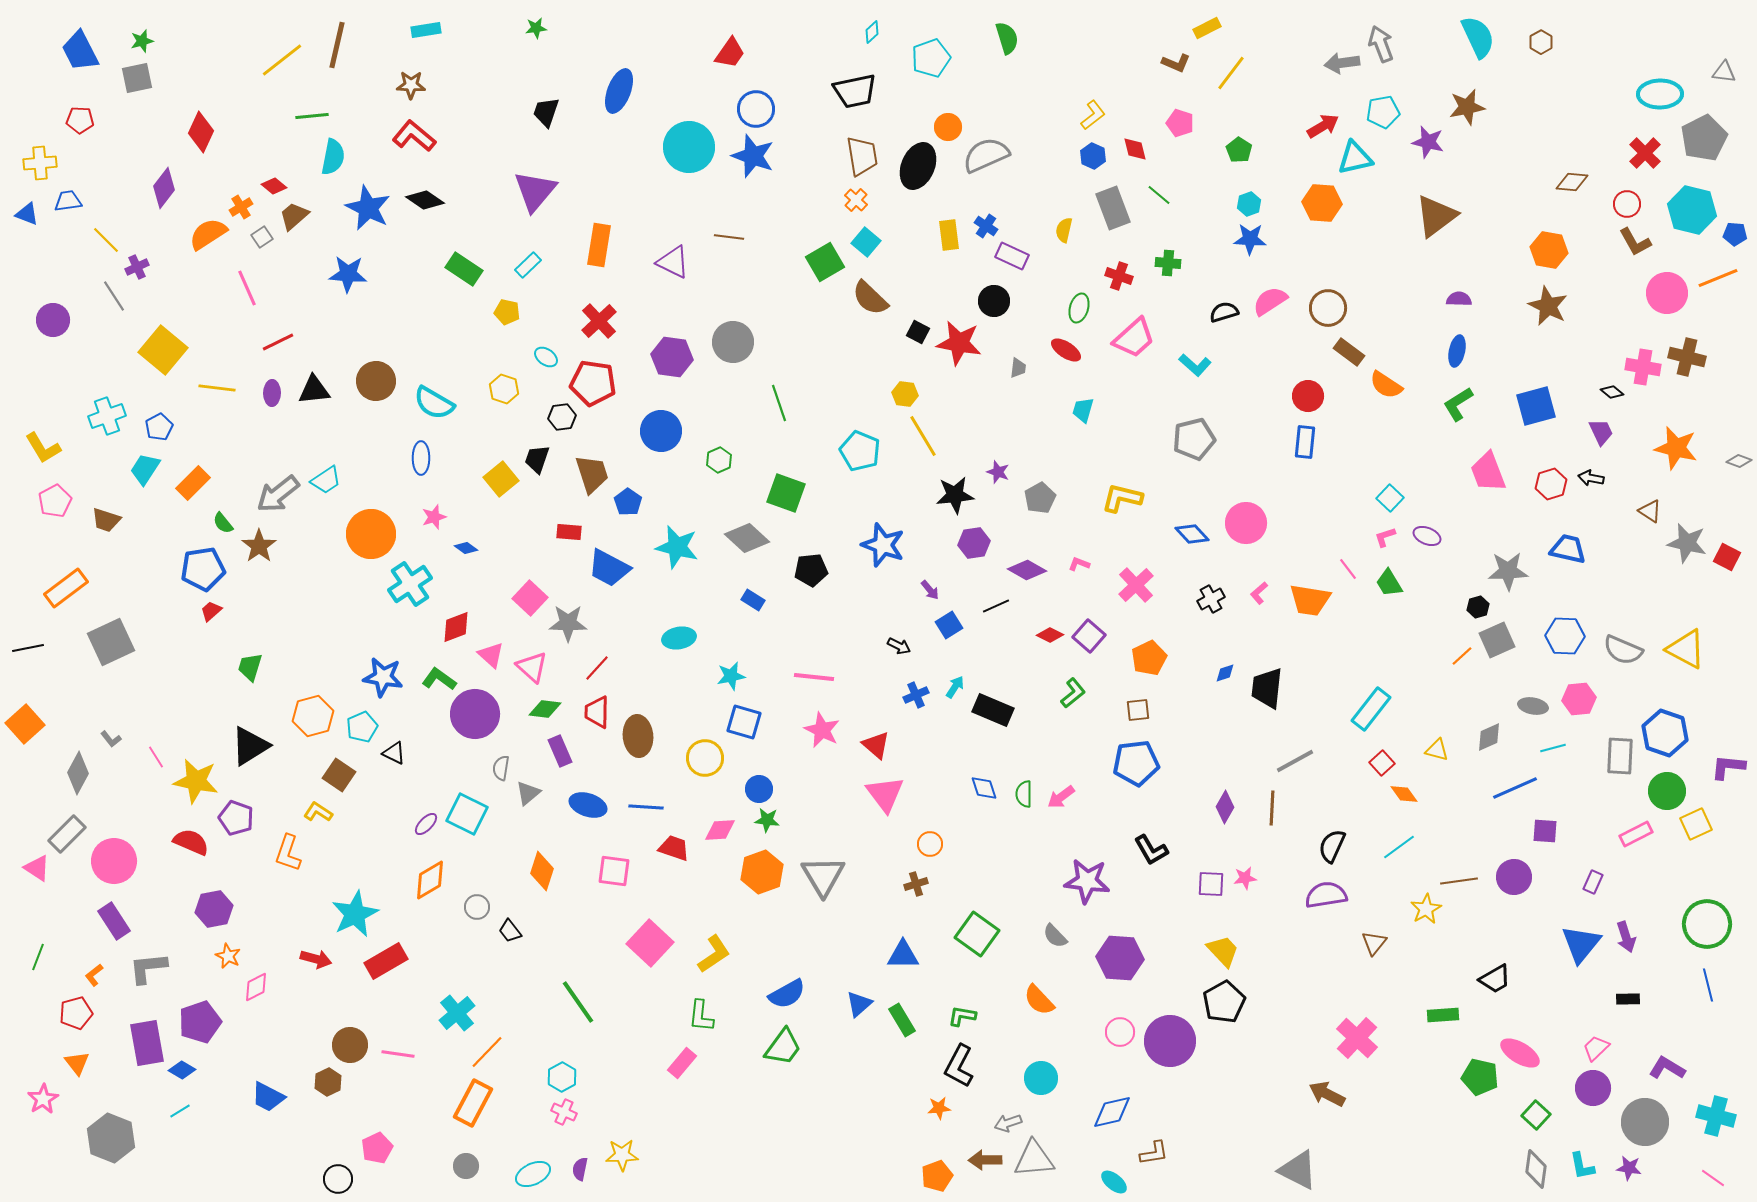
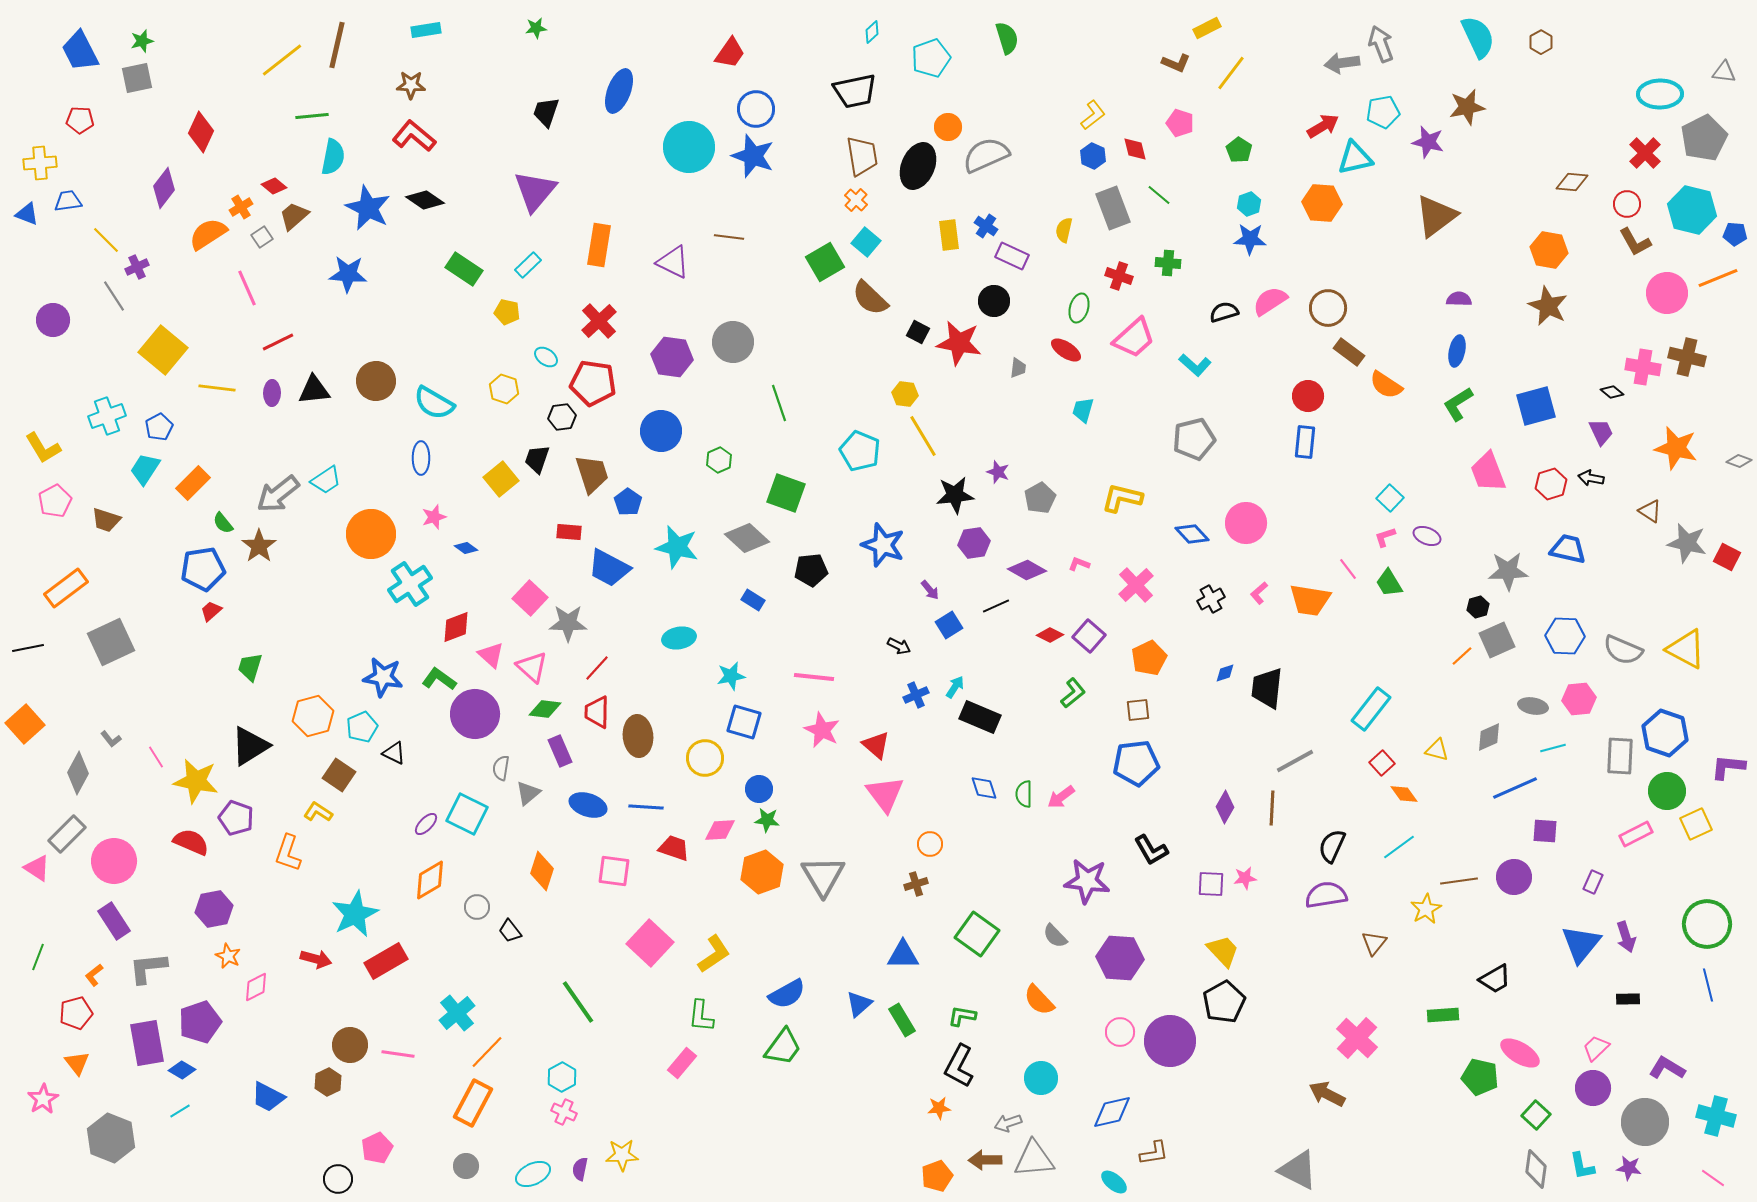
black rectangle at (993, 710): moved 13 px left, 7 px down
